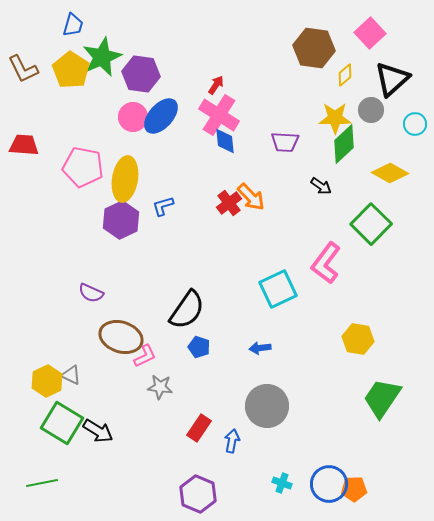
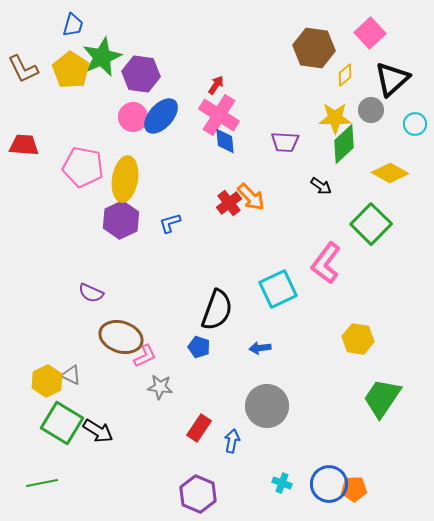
blue L-shape at (163, 206): moved 7 px right, 17 px down
black semicircle at (187, 310): moved 30 px right; rotated 15 degrees counterclockwise
